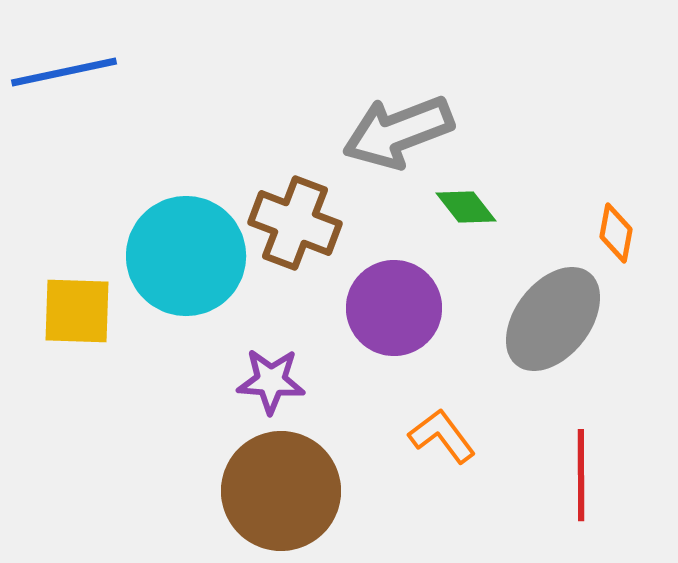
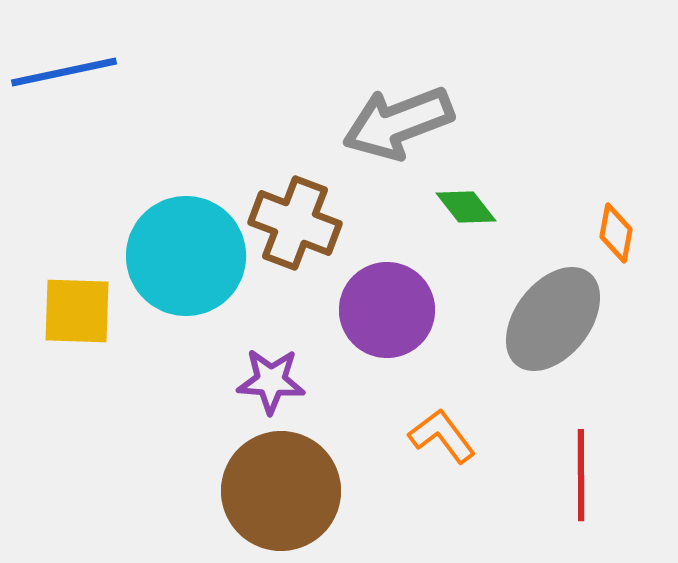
gray arrow: moved 9 px up
purple circle: moved 7 px left, 2 px down
